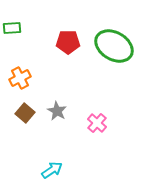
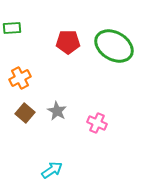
pink cross: rotated 18 degrees counterclockwise
